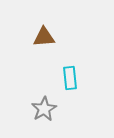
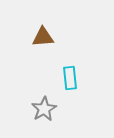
brown triangle: moved 1 px left
